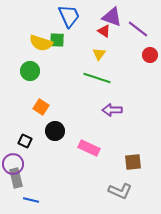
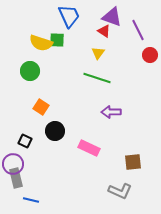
purple line: moved 1 px down; rotated 25 degrees clockwise
yellow triangle: moved 1 px left, 1 px up
purple arrow: moved 1 px left, 2 px down
